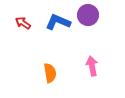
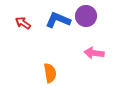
purple circle: moved 2 px left, 1 px down
blue L-shape: moved 2 px up
pink arrow: moved 2 px right, 13 px up; rotated 72 degrees counterclockwise
